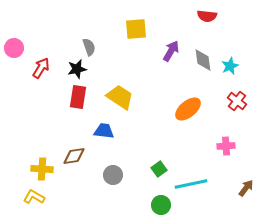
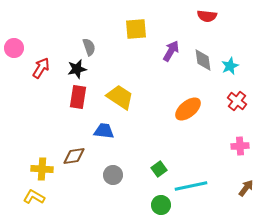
pink cross: moved 14 px right
cyan line: moved 2 px down
